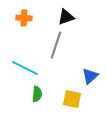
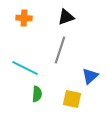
gray line: moved 4 px right, 5 px down
